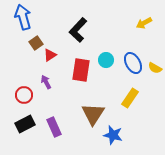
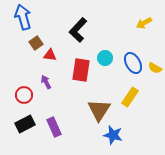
red triangle: rotated 40 degrees clockwise
cyan circle: moved 1 px left, 2 px up
yellow rectangle: moved 1 px up
brown triangle: moved 6 px right, 4 px up
